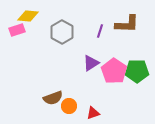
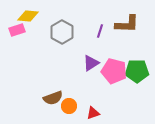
pink pentagon: rotated 20 degrees counterclockwise
